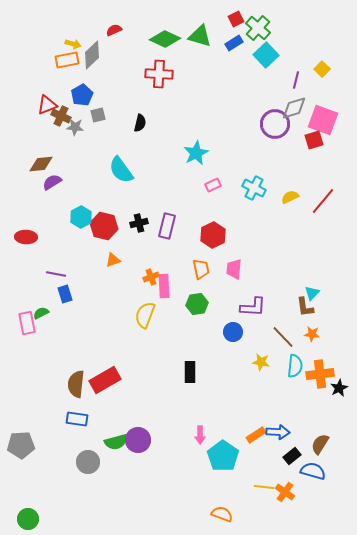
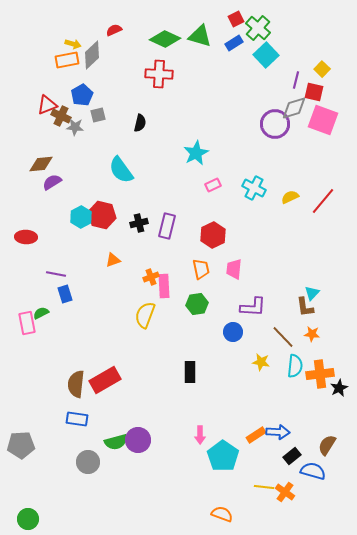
red square at (314, 140): moved 48 px up; rotated 30 degrees clockwise
red hexagon at (104, 226): moved 2 px left, 11 px up
brown semicircle at (320, 444): moved 7 px right, 1 px down
